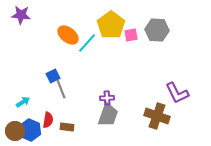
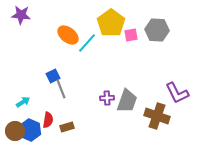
yellow pentagon: moved 2 px up
gray trapezoid: moved 19 px right, 14 px up
brown rectangle: rotated 24 degrees counterclockwise
